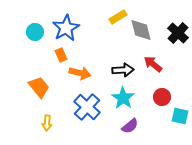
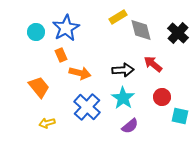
cyan circle: moved 1 px right
yellow arrow: rotated 70 degrees clockwise
